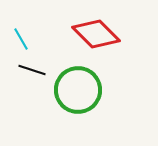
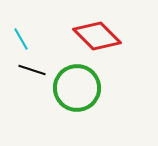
red diamond: moved 1 px right, 2 px down
green circle: moved 1 px left, 2 px up
